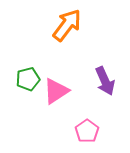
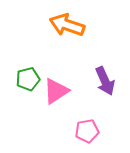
orange arrow: rotated 108 degrees counterclockwise
pink pentagon: rotated 25 degrees clockwise
